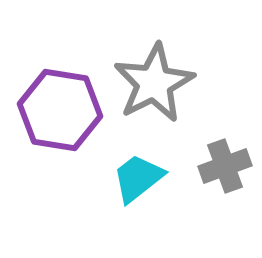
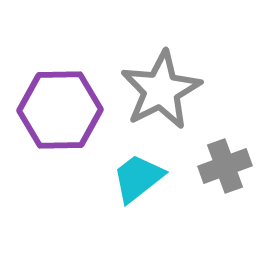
gray star: moved 7 px right, 7 px down
purple hexagon: rotated 10 degrees counterclockwise
